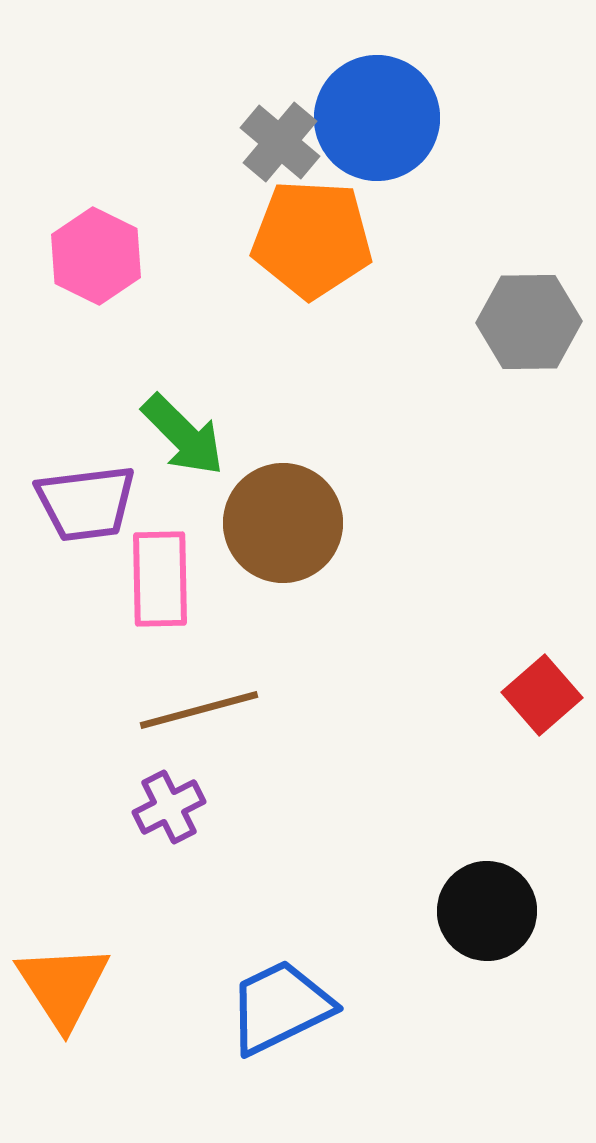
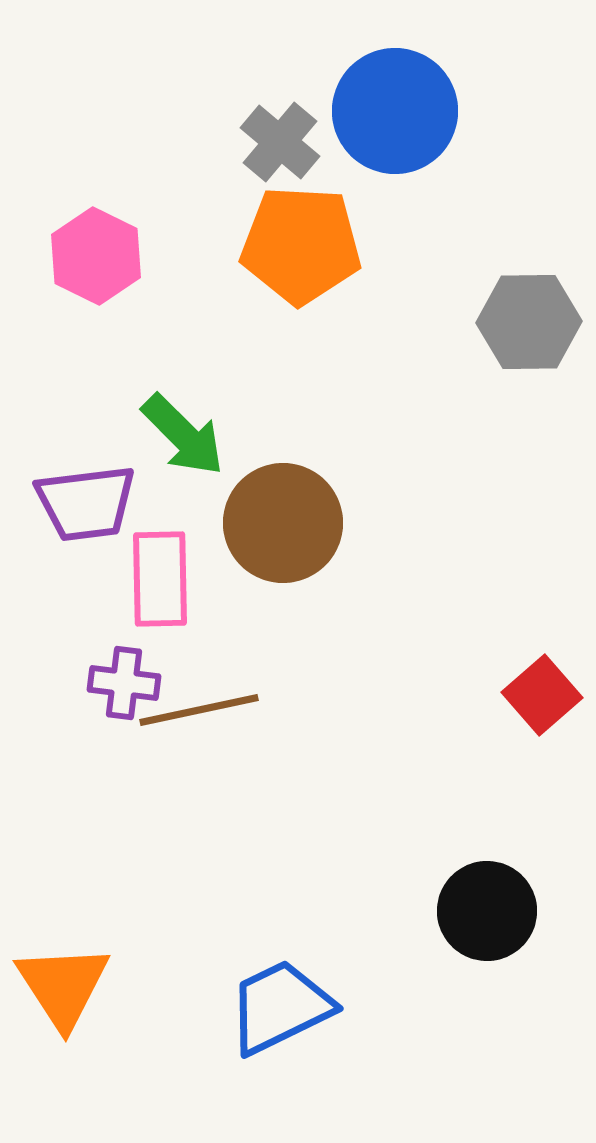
blue circle: moved 18 px right, 7 px up
orange pentagon: moved 11 px left, 6 px down
brown line: rotated 3 degrees clockwise
purple cross: moved 45 px left, 124 px up; rotated 34 degrees clockwise
